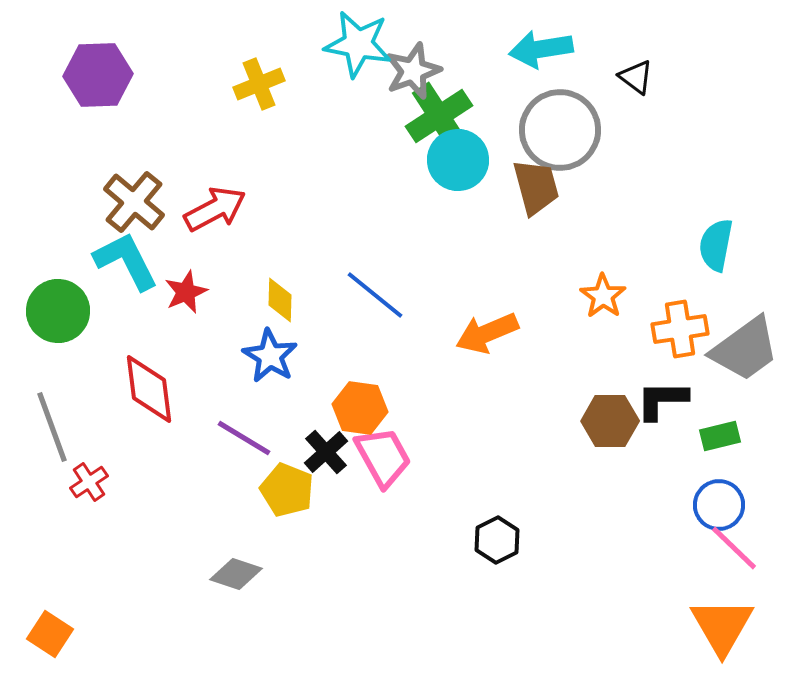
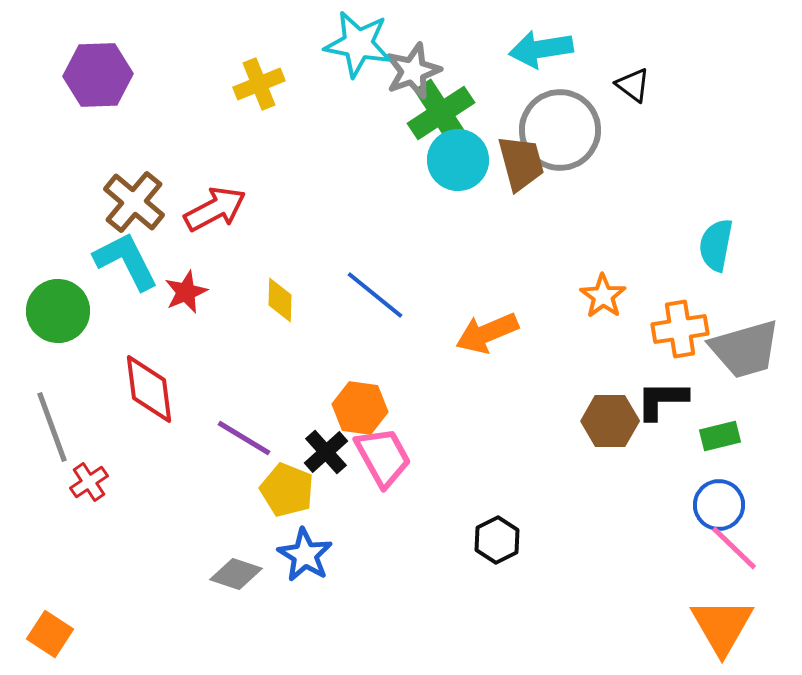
black triangle: moved 3 px left, 8 px down
green cross: moved 2 px right, 3 px up
brown trapezoid: moved 15 px left, 24 px up
gray trapezoid: rotated 20 degrees clockwise
blue star: moved 35 px right, 199 px down
